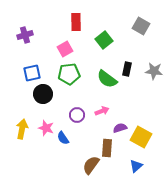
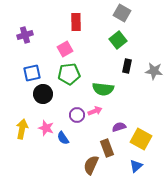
gray square: moved 19 px left, 13 px up
green square: moved 14 px right
black rectangle: moved 3 px up
green semicircle: moved 4 px left, 10 px down; rotated 30 degrees counterclockwise
pink arrow: moved 7 px left
purple semicircle: moved 1 px left, 1 px up
yellow square: moved 2 px down
brown rectangle: rotated 24 degrees counterclockwise
brown semicircle: rotated 12 degrees counterclockwise
